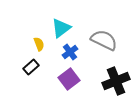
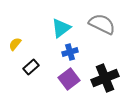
gray semicircle: moved 2 px left, 16 px up
yellow semicircle: moved 24 px left; rotated 120 degrees counterclockwise
blue cross: rotated 21 degrees clockwise
black cross: moved 11 px left, 3 px up
